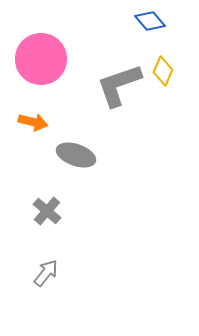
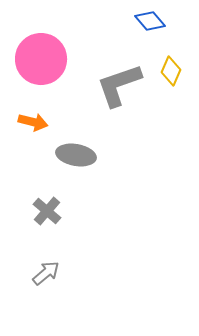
yellow diamond: moved 8 px right
gray ellipse: rotated 9 degrees counterclockwise
gray arrow: rotated 12 degrees clockwise
